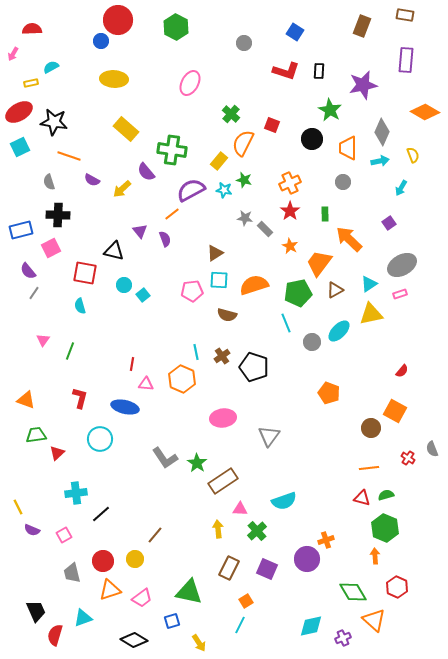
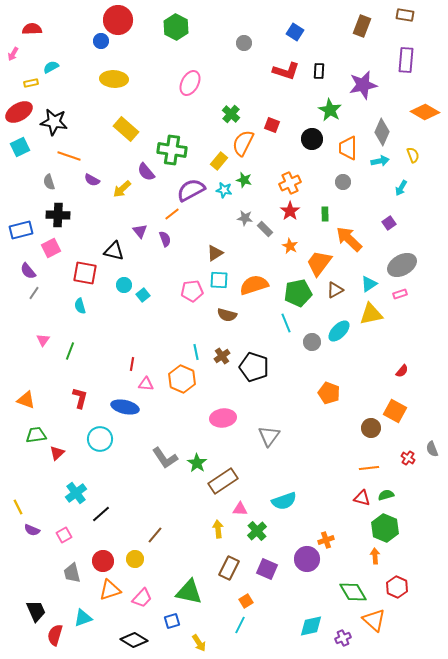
cyan cross at (76, 493): rotated 30 degrees counterclockwise
pink trapezoid at (142, 598): rotated 10 degrees counterclockwise
